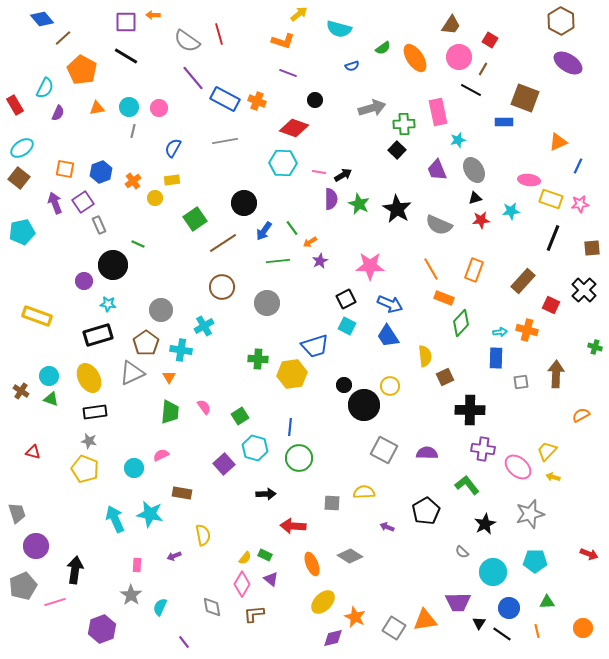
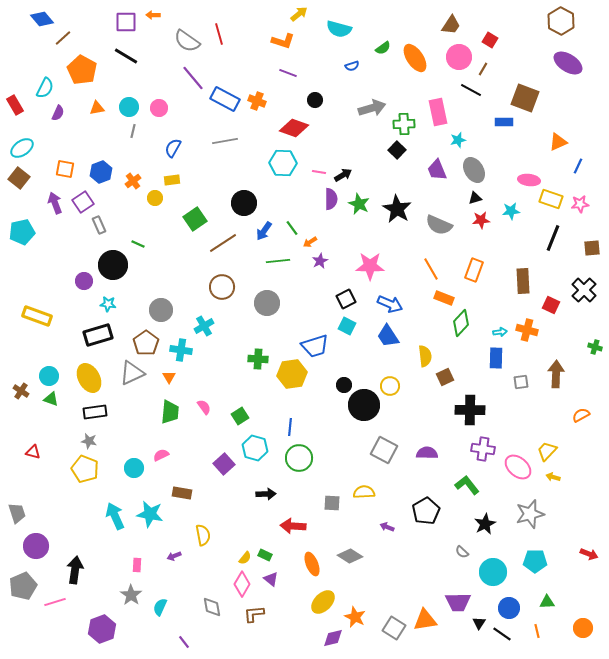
brown rectangle at (523, 281): rotated 45 degrees counterclockwise
cyan arrow at (115, 519): moved 3 px up
